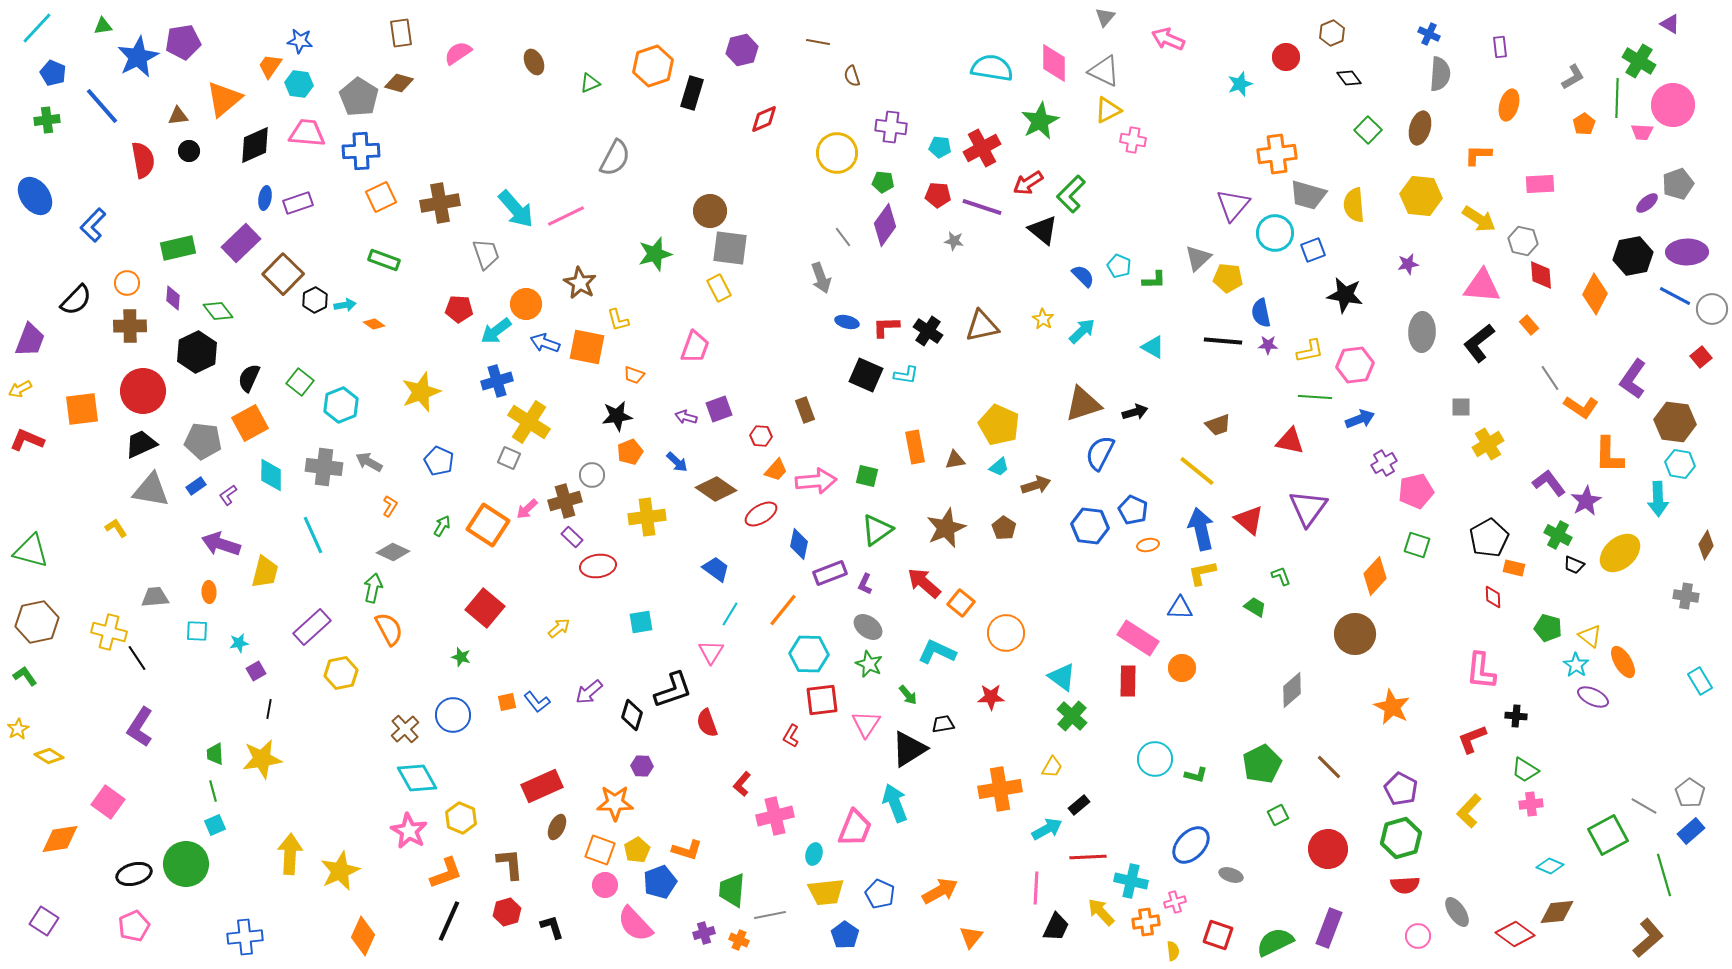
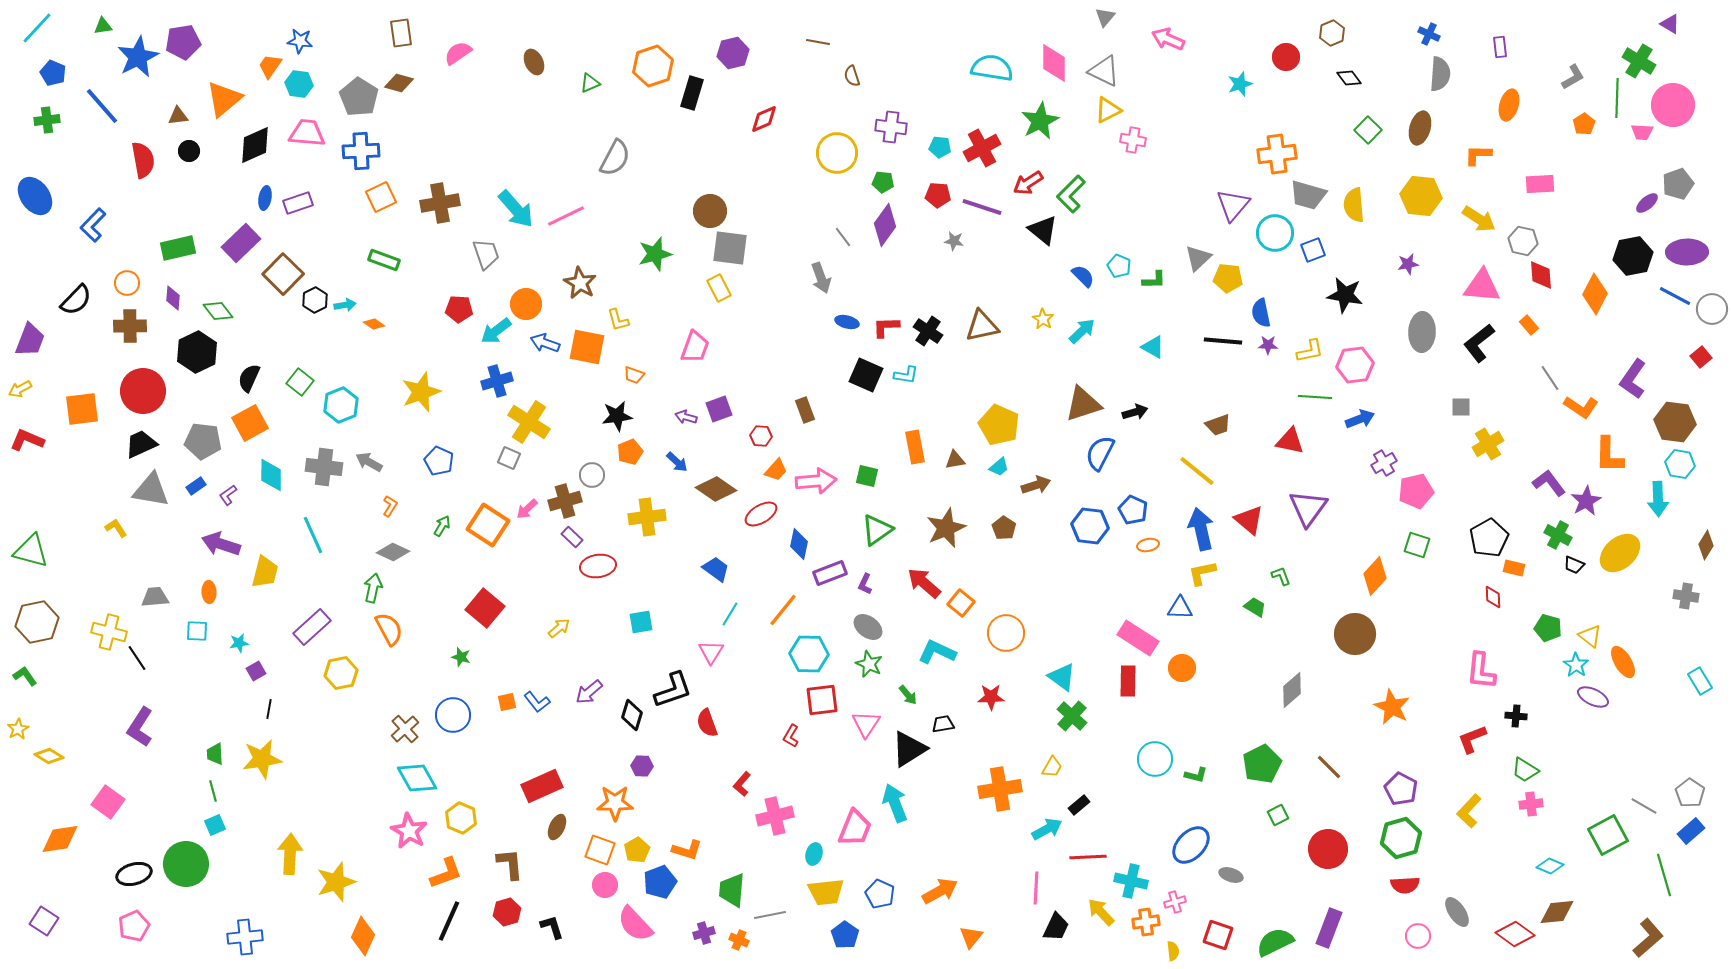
purple hexagon at (742, 50): moved 9 px left, 3 px down
yellow star at (340, 871): moved 4 px left, 11 px down; rotated 6 degrees clockwise
